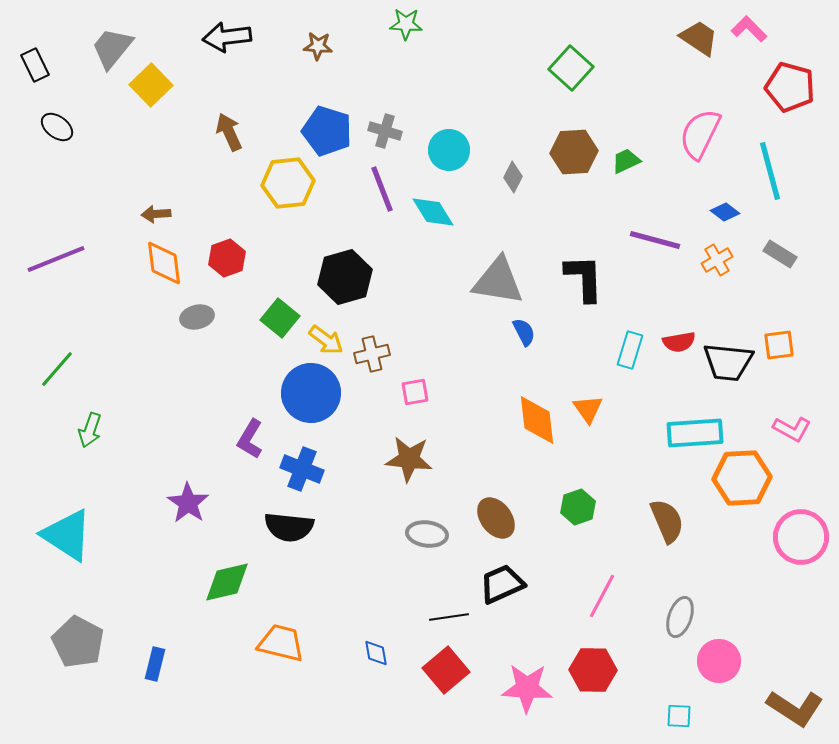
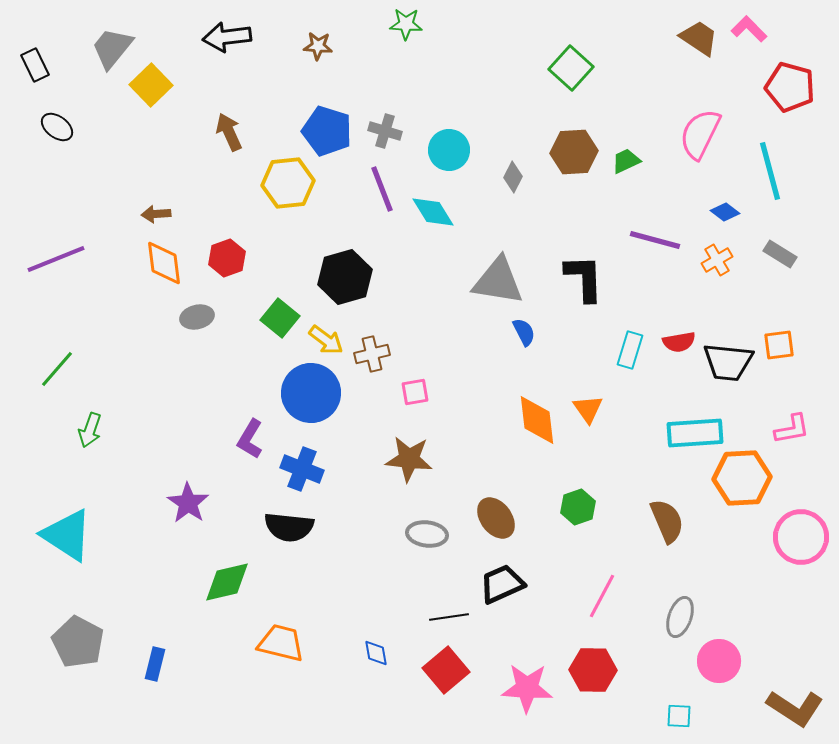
pink L-shape at (792, 429): rotated 39 degrees counterclockwise
